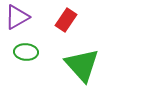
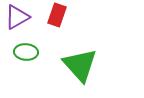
red rectangle: moved 9 px left, 5 px up; rotated 15 degrees counterclockwise
green triangle: moved 2 px left
